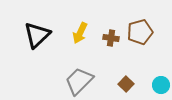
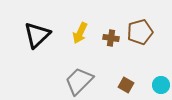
brown square: moved 1 px down; rotated 14 degrees counterclockwise
